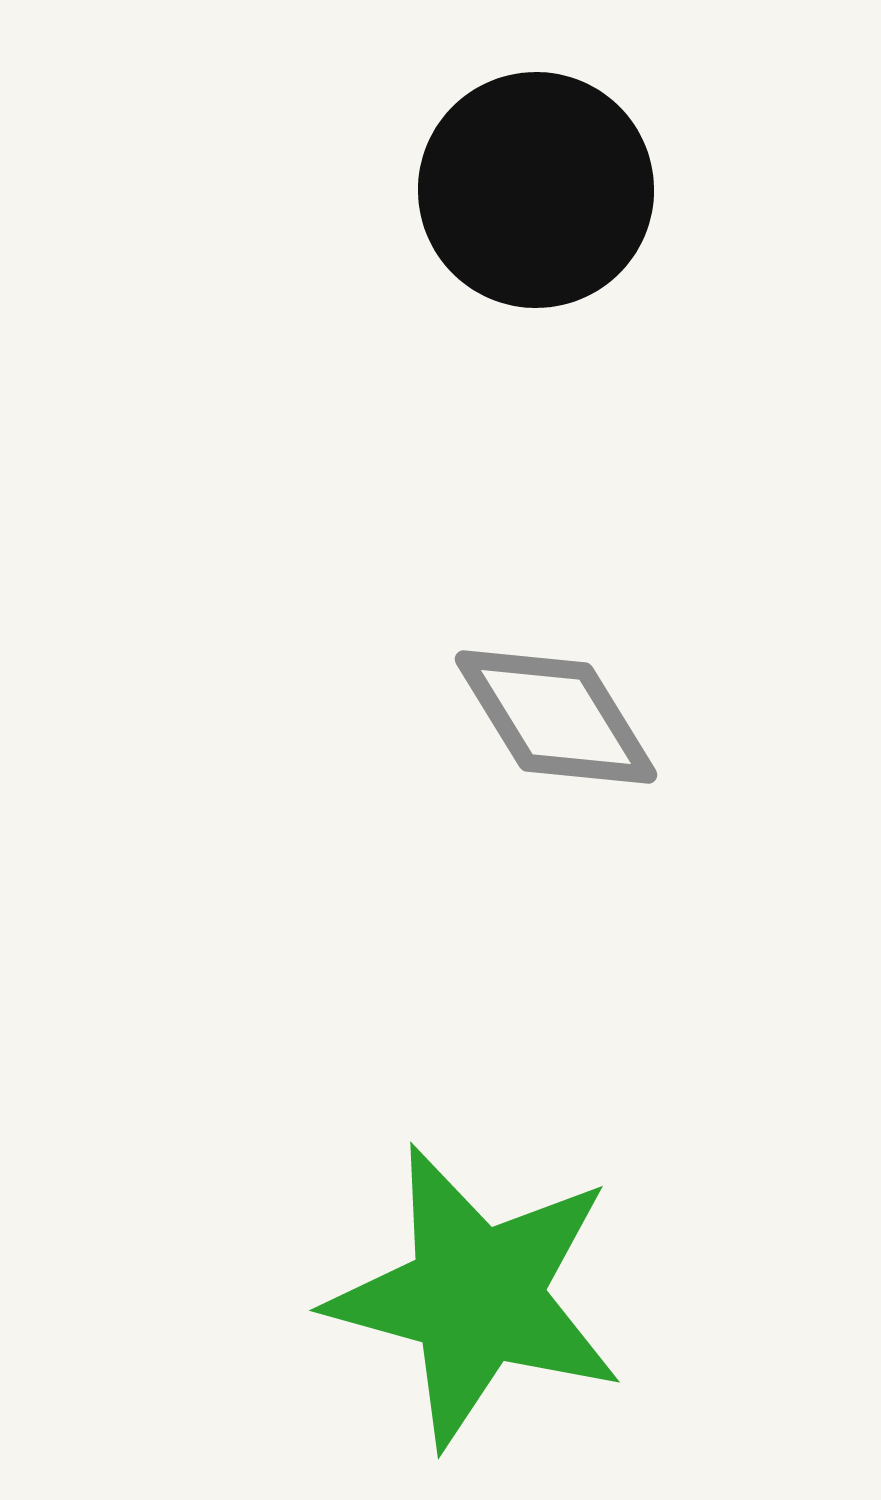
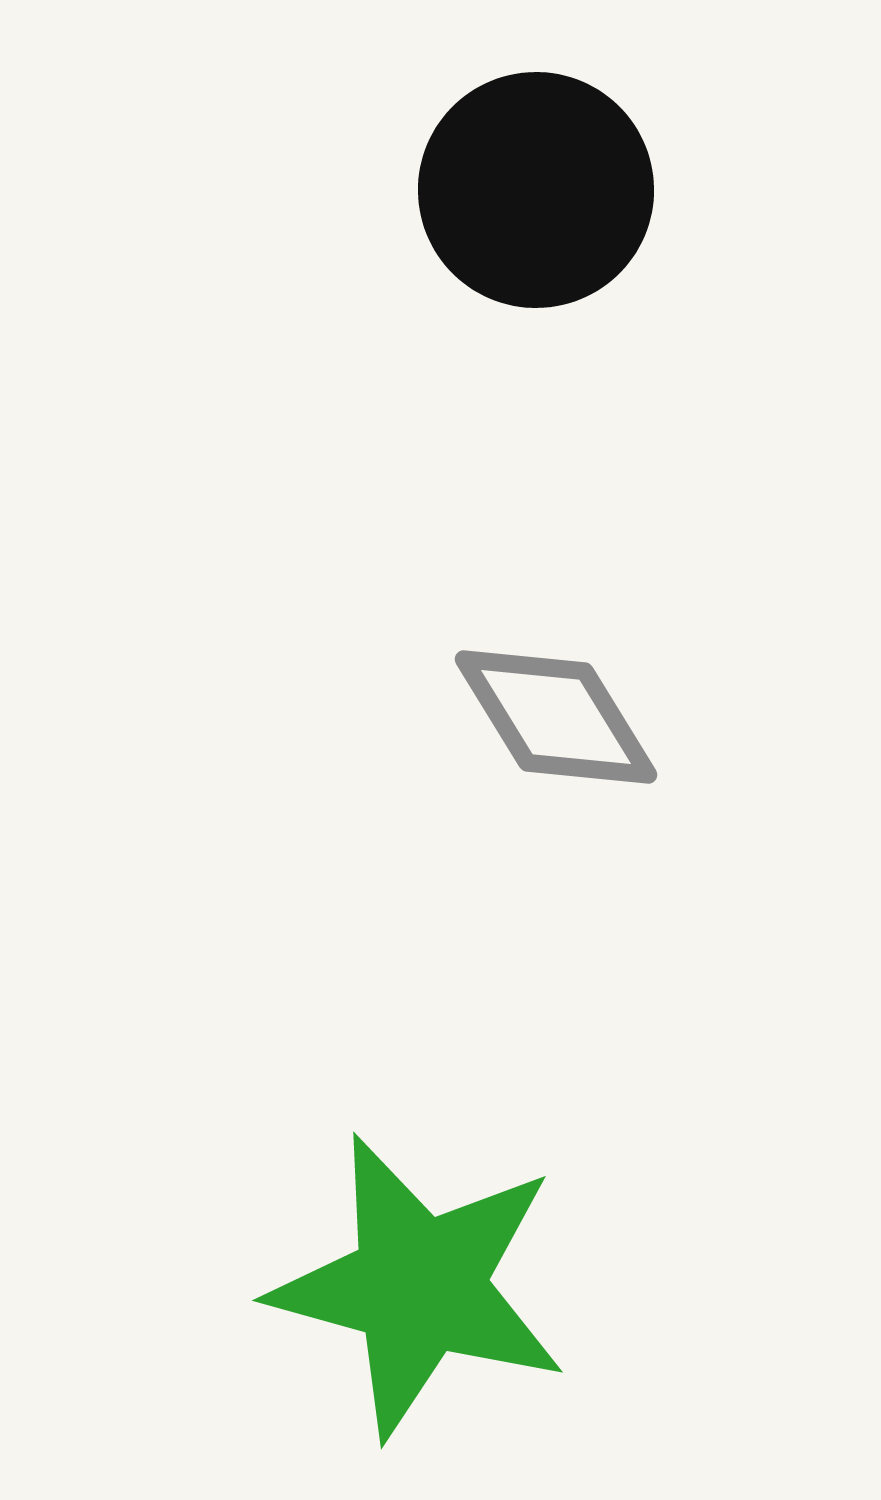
green star: moved 57 px left, 10 px up
